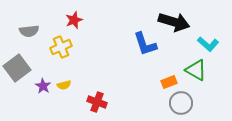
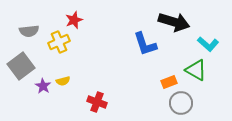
yellow cross: moved 2 px left, 5 px up
gray square: moved 4 px right, 2 px up
yellow semicircle: moved 1 px left, 4 px up
